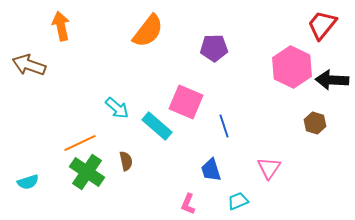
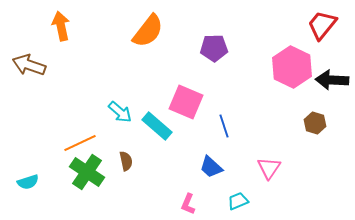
cyan arrow: moved 3 px right, 4 px down
blue trapezoid: moved 3 px up; rotated 30 degrees counterclockwise
